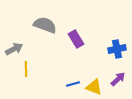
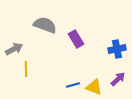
blue line: moved 1 px down
